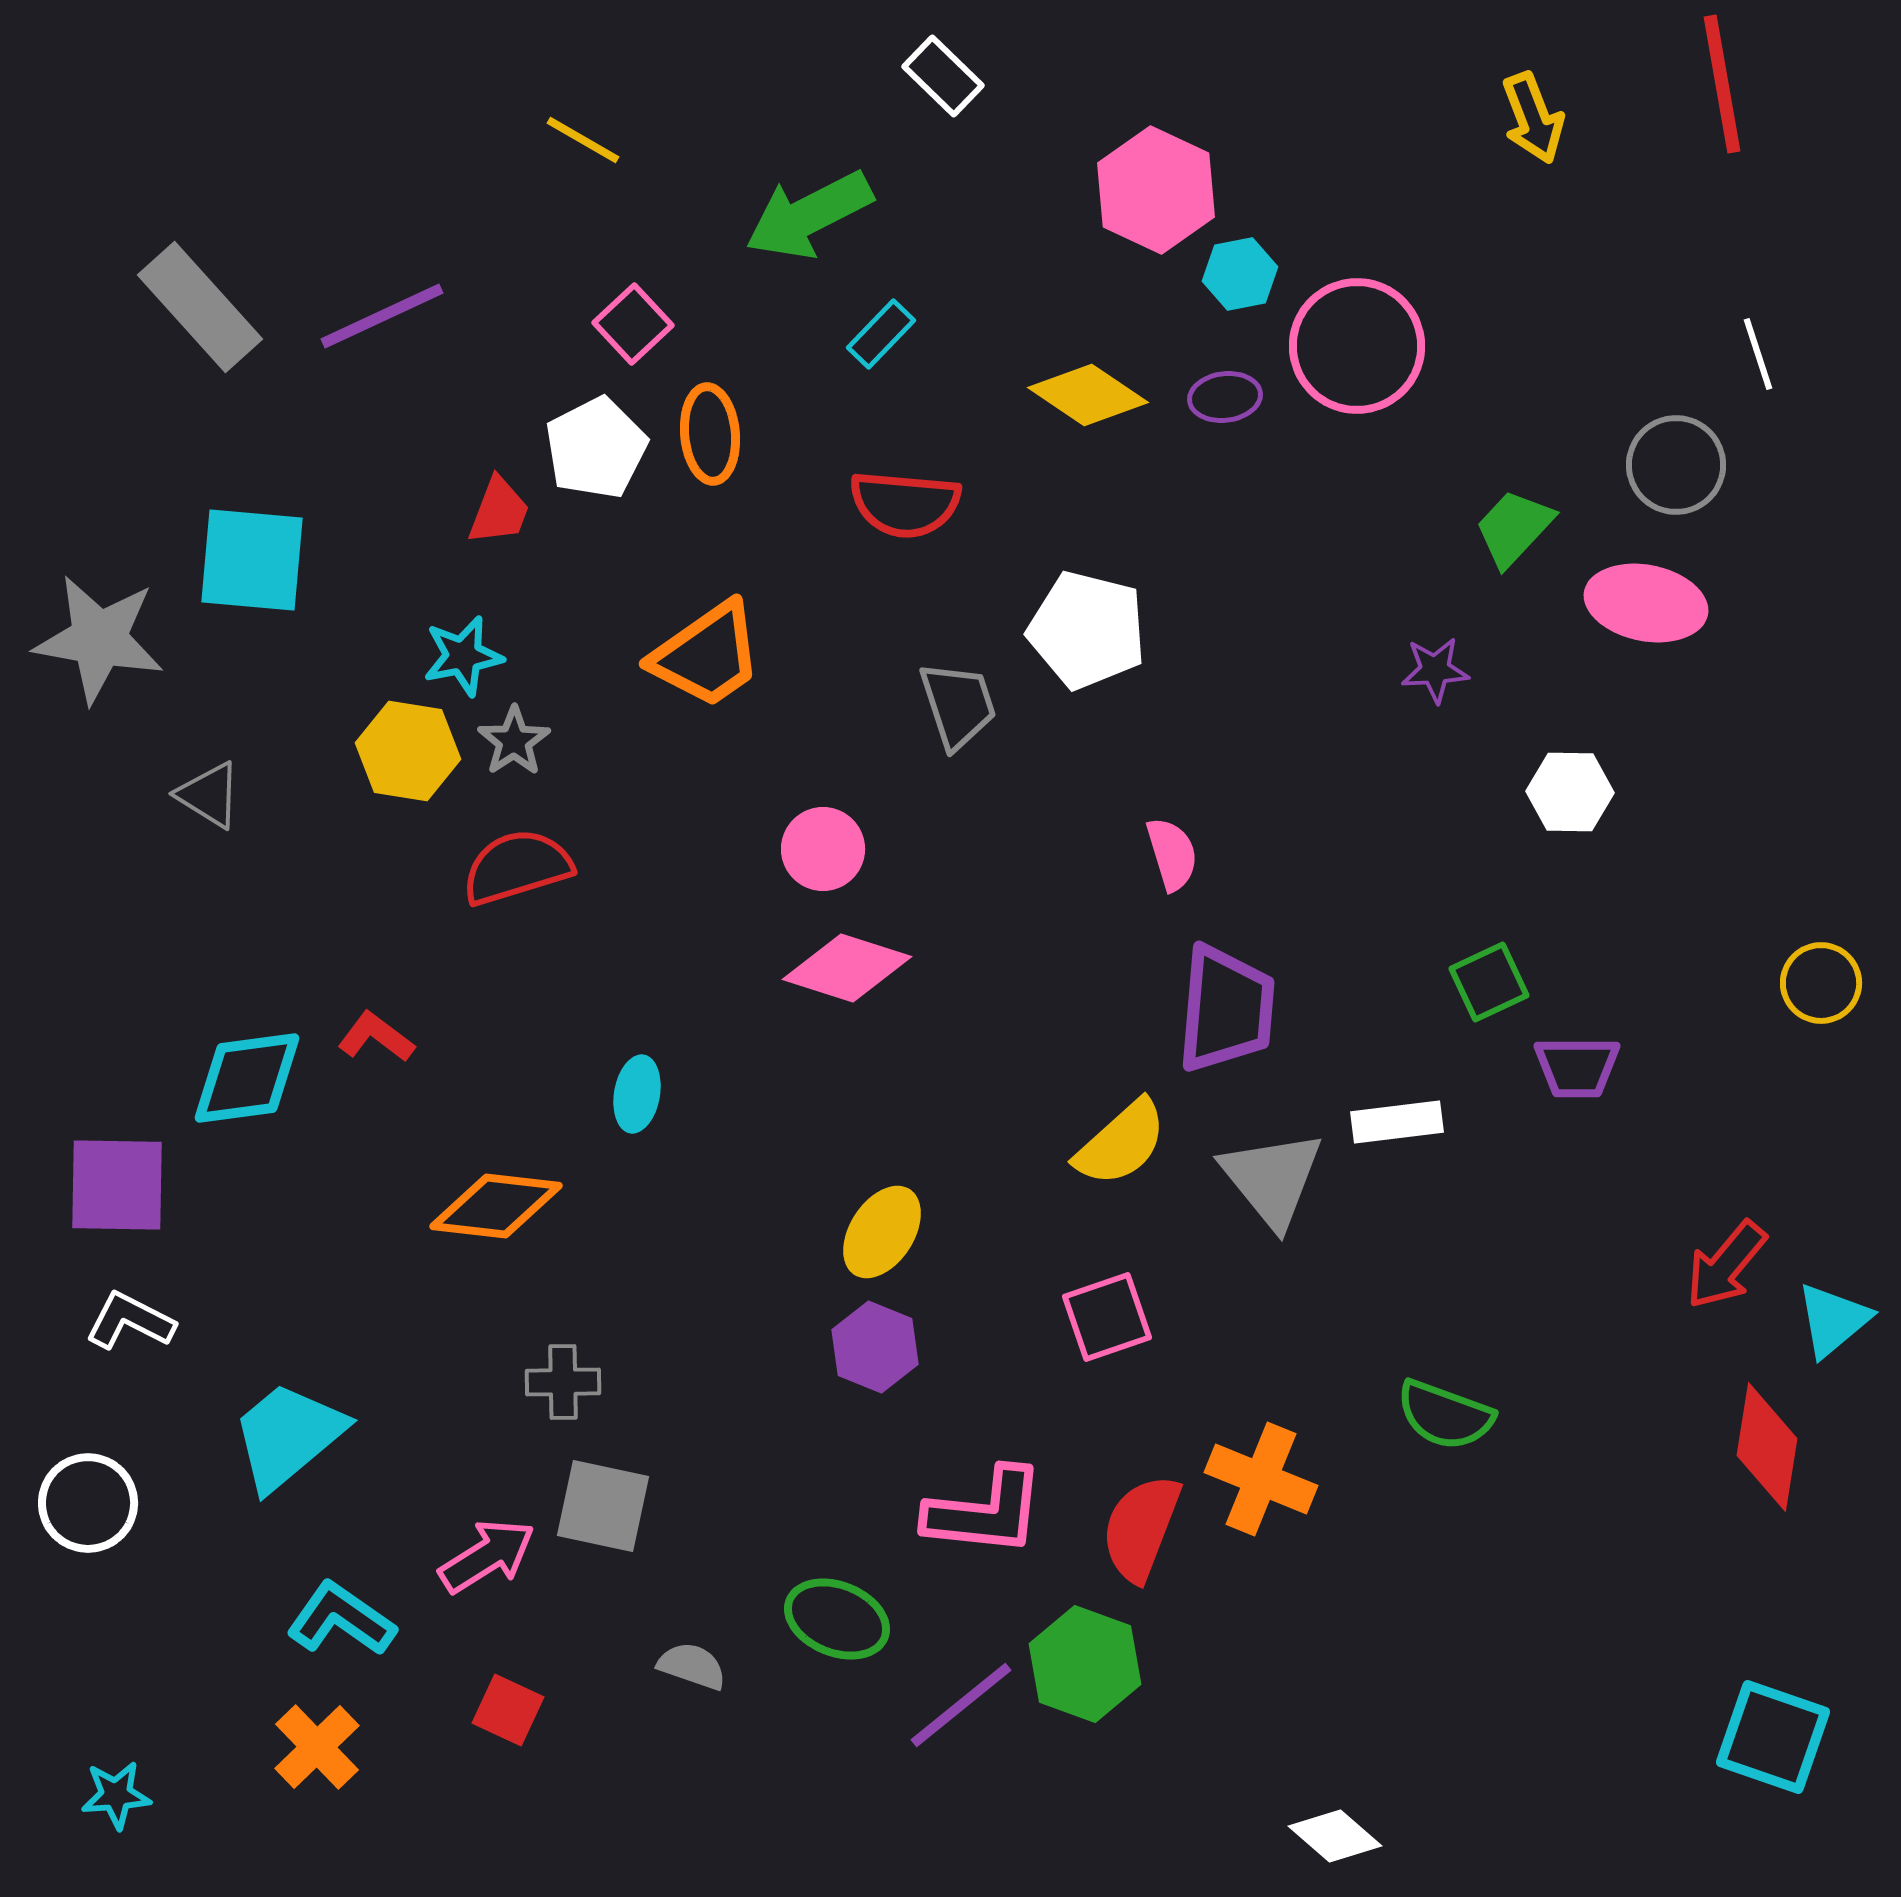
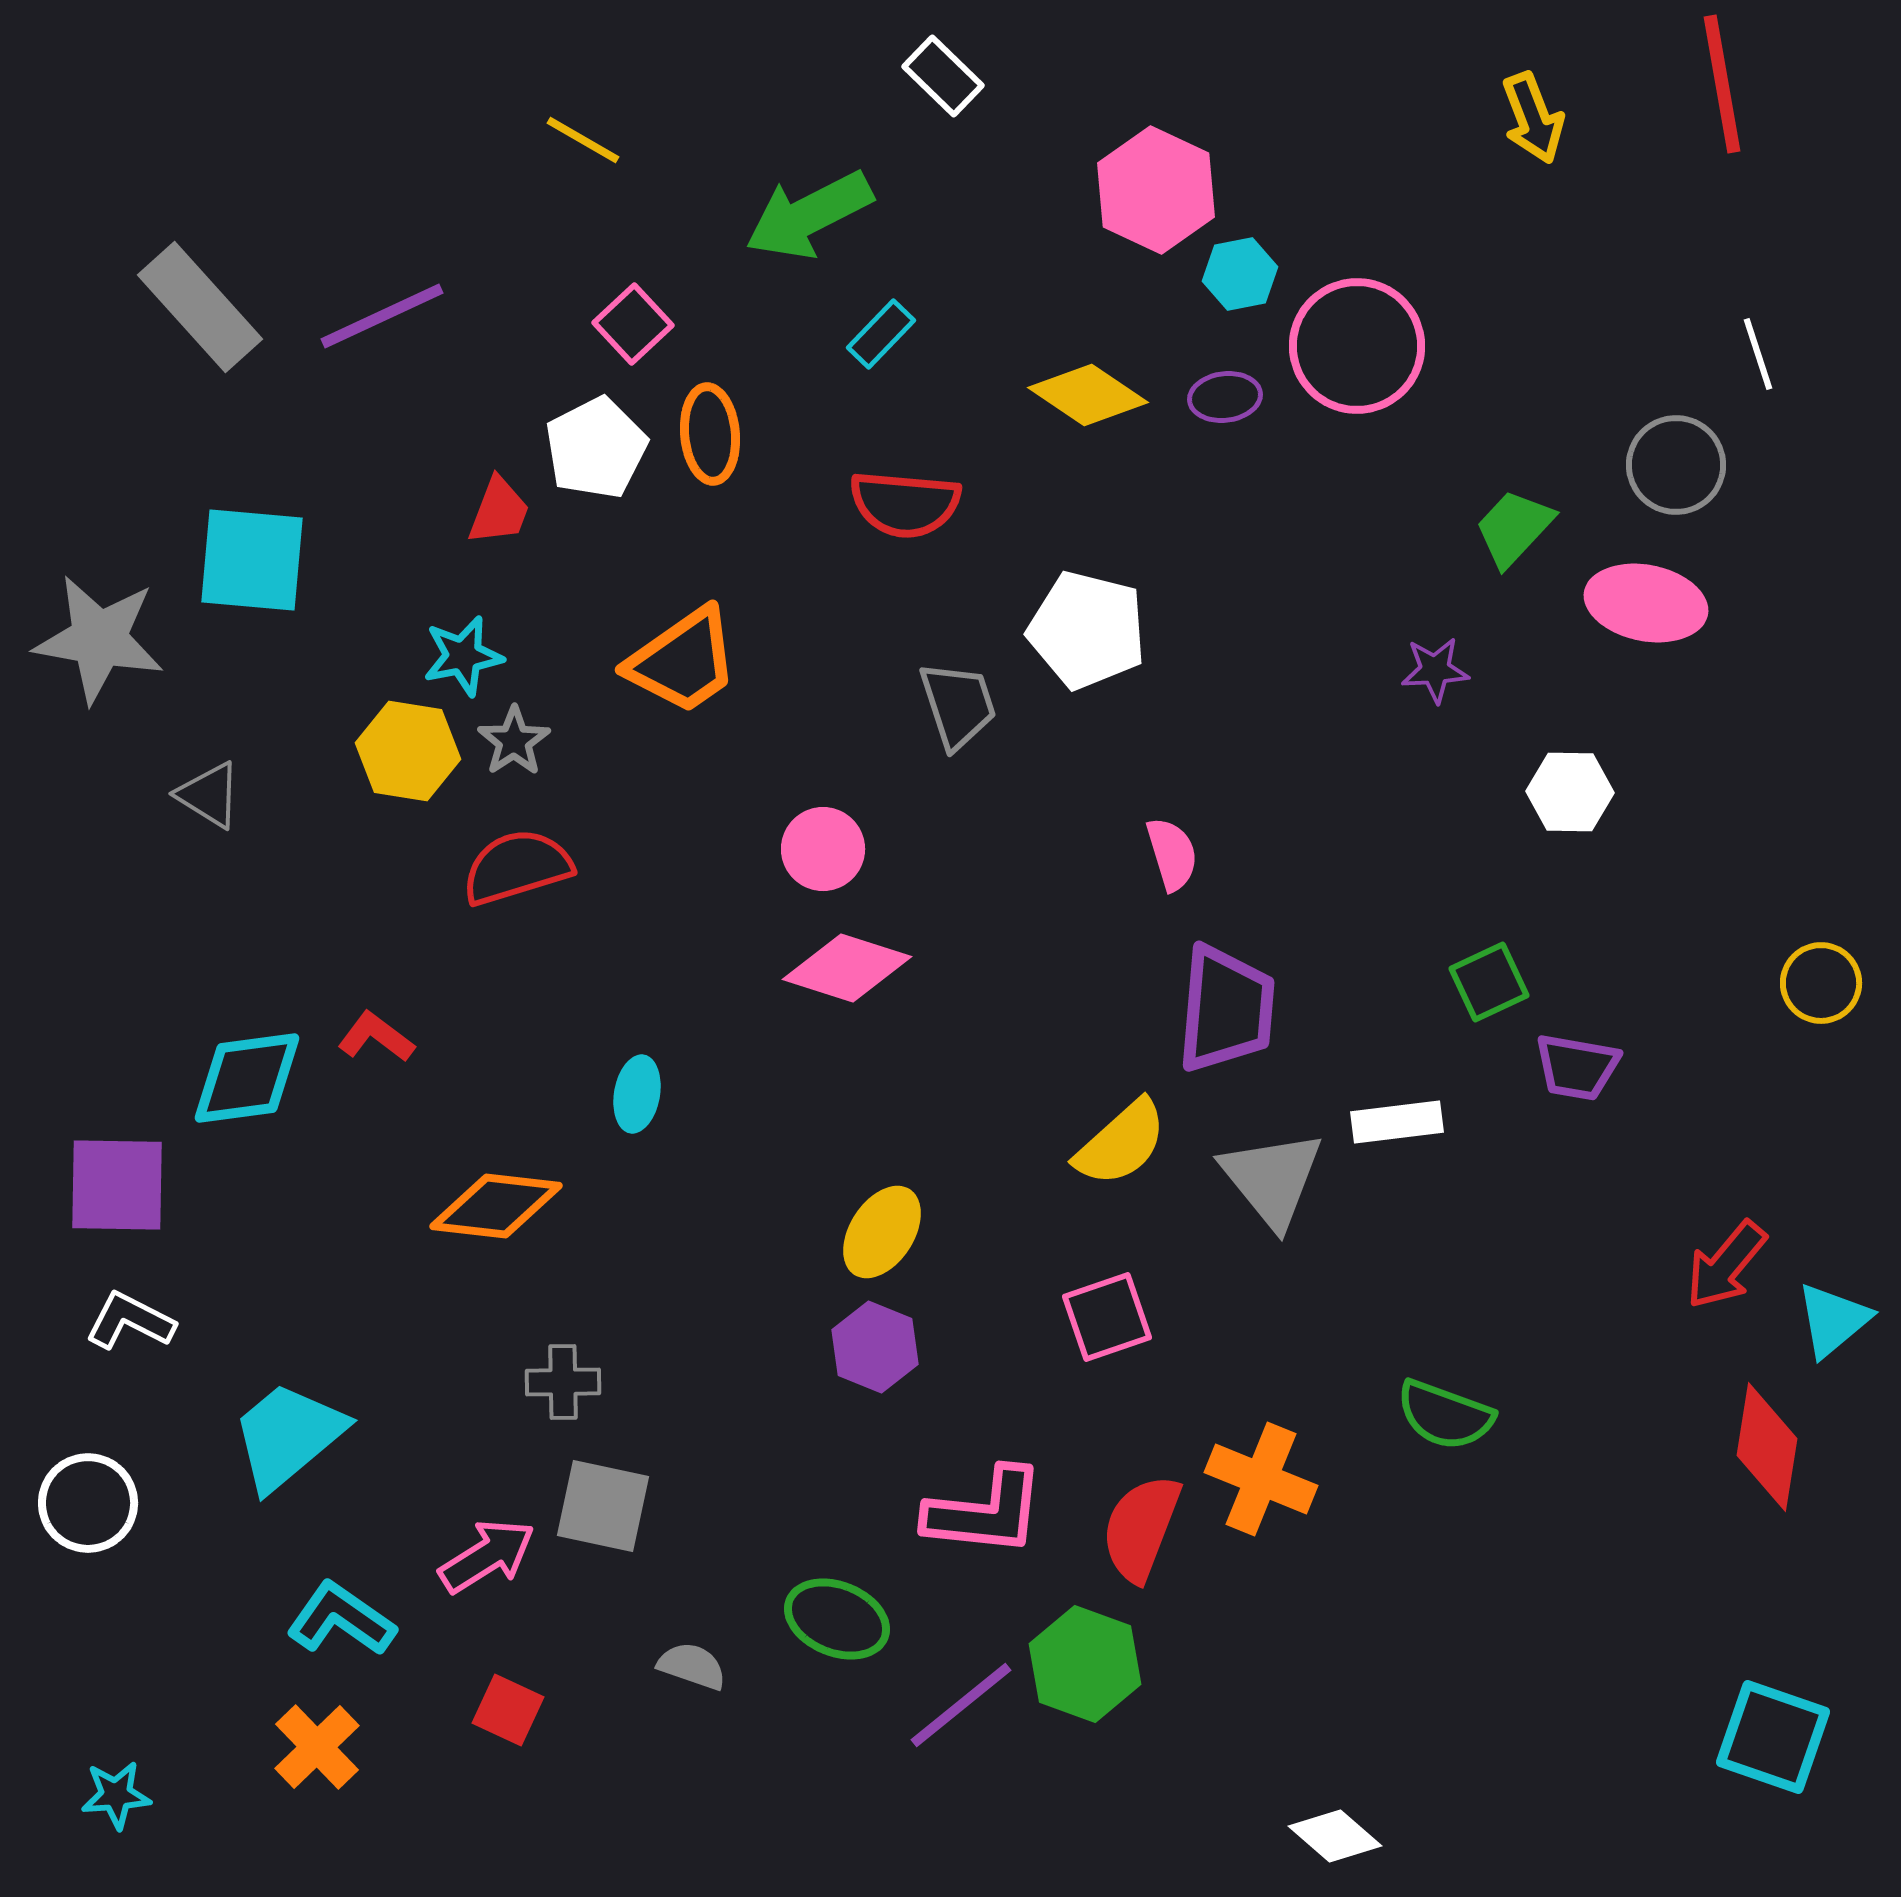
orange trapezoid at (707, 655): moved 24 px left, 6 px down
purple trapezoid at (1577, 1067): rotated 10 degrees clockwise
